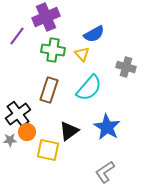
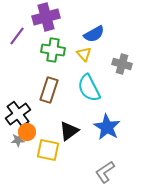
purple cross: rotated 8 degrees clockwise
yellow triangle: moved 2 px right
gray cross: moved 4 px left, 3 px up
cyan semicircle: rotated 112 degrees clockwise
gray star: moved 8 px right
